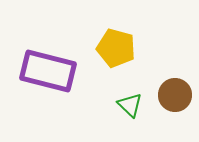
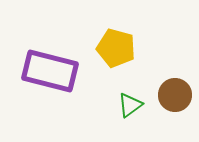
purple rectangle: moved 2 px right
green triangle: rotated 40 degrees clockwise
